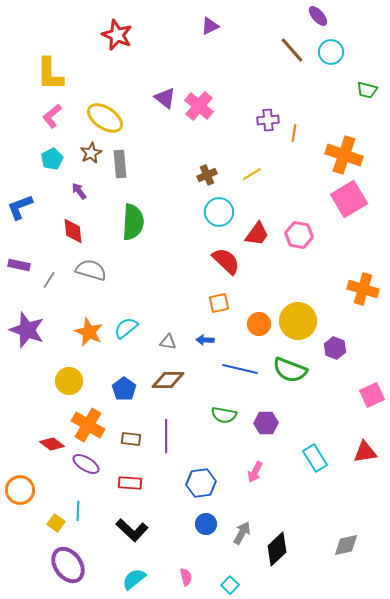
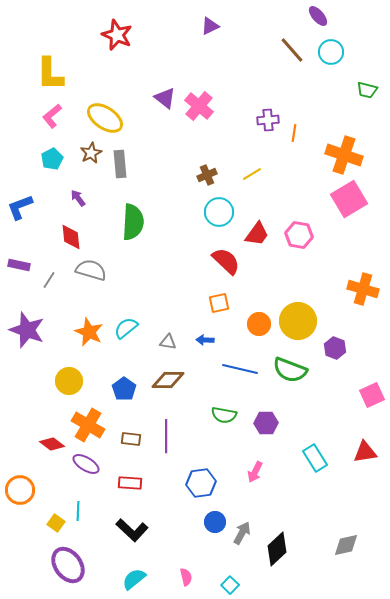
purple arrow at (79, 191): moved 1 px left, 7 px down
red diamond at (73, 231): moved 2 px left, 6 px down
blue circle at (206, 524): moved 9 px right, 2 px up
